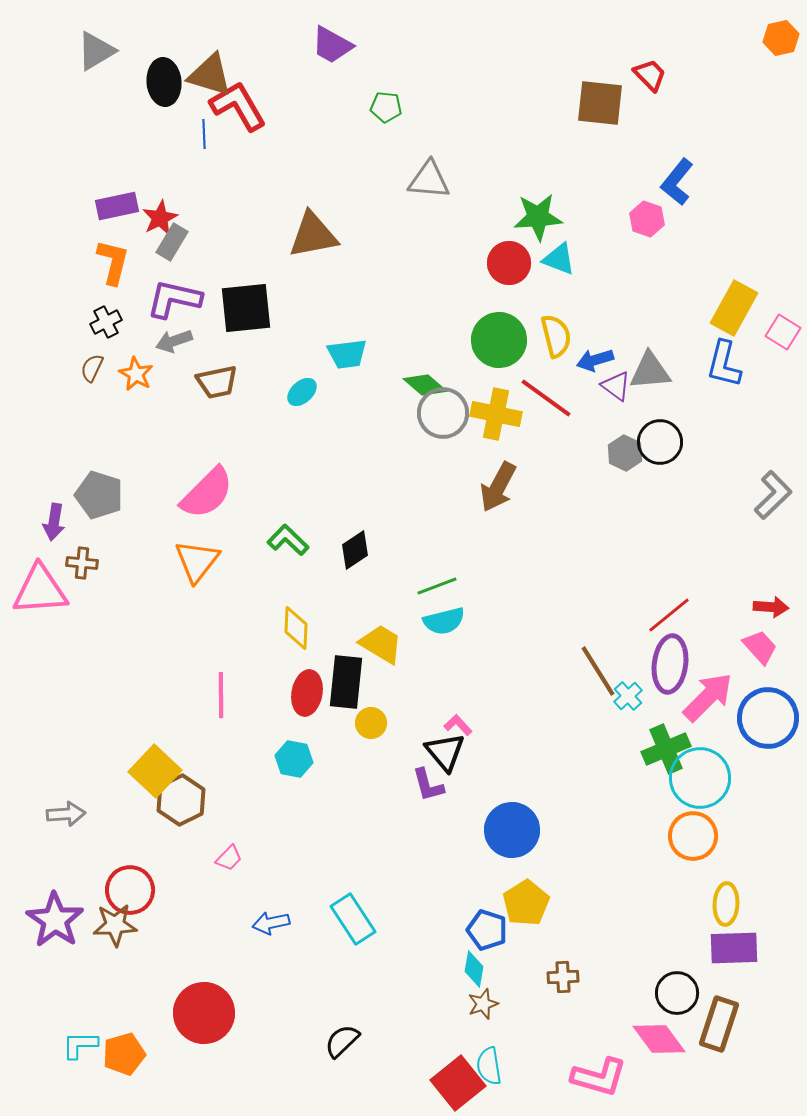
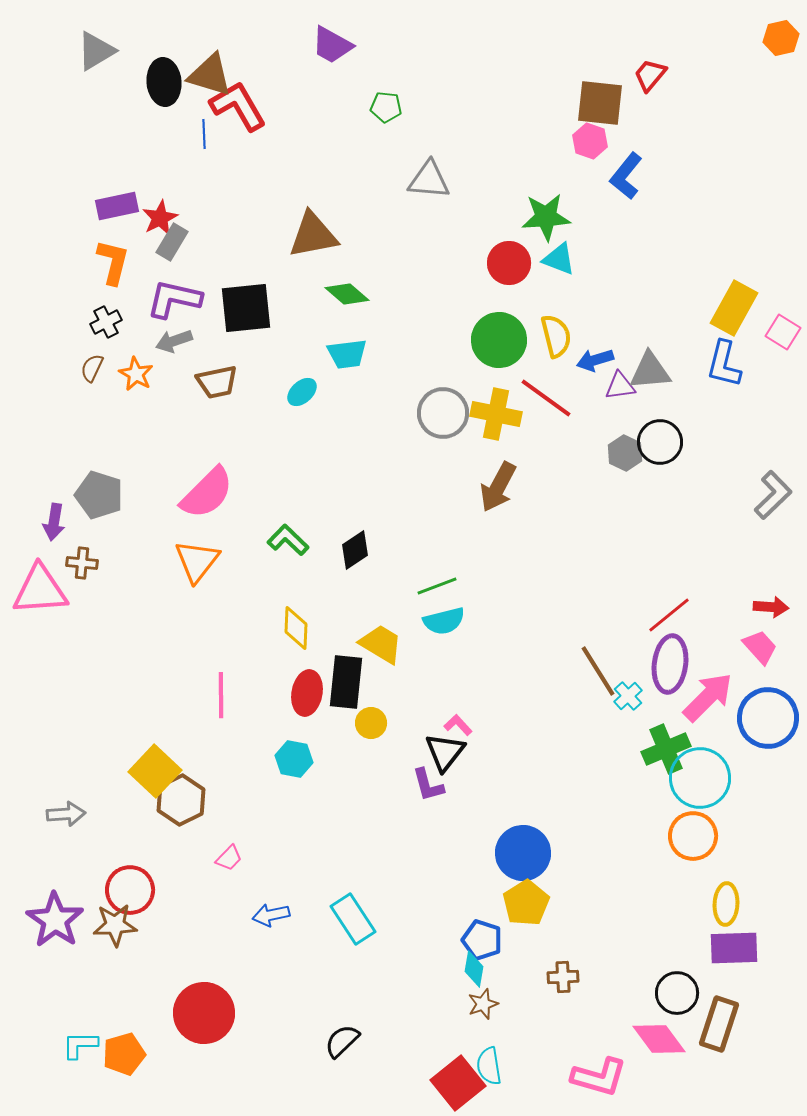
red trapezoid at (650, 75): rotated 96 degrees counterclockwise
blue L-shape at (677, 182): moved 51 px left, 6 px up
green star at (538, 217): moved 8 px right
pink hexagon at (647, 219): moved 57 px left, 78 px up
green diamond at (425, 385): moved 78 px left, 91 px up
purple triangle at (616, 386): moved 4 px right; rotated 44 degrees counterclockwise
black triangle at (445, 752): rotated 18 degrees clockwise
blue circle at (512, 830): moved 11 px right, 23 px down
blue arrow at (271, 923): moved 8 px up
blue pentagon at (487, 930): moved 5 px left, 10 px down
